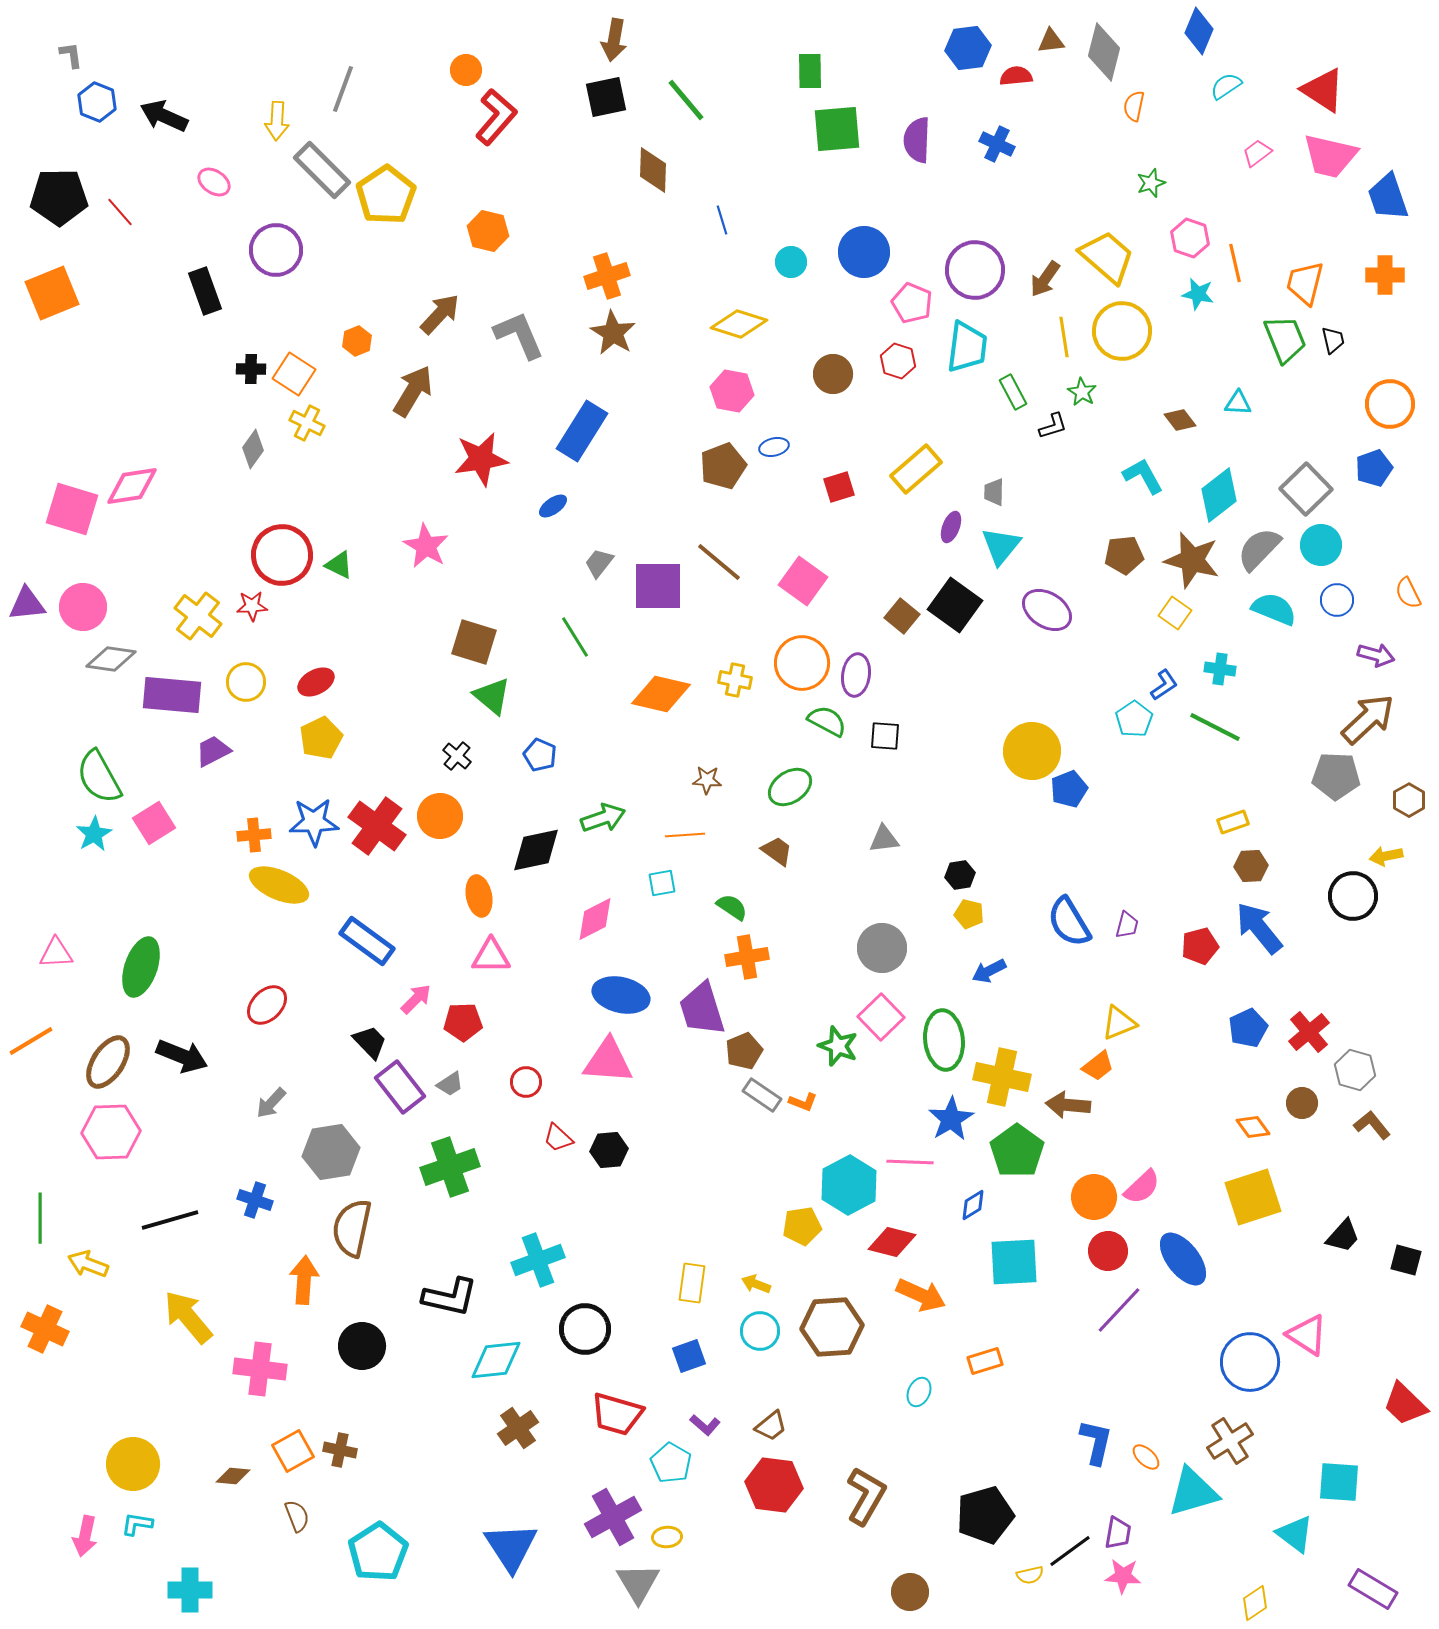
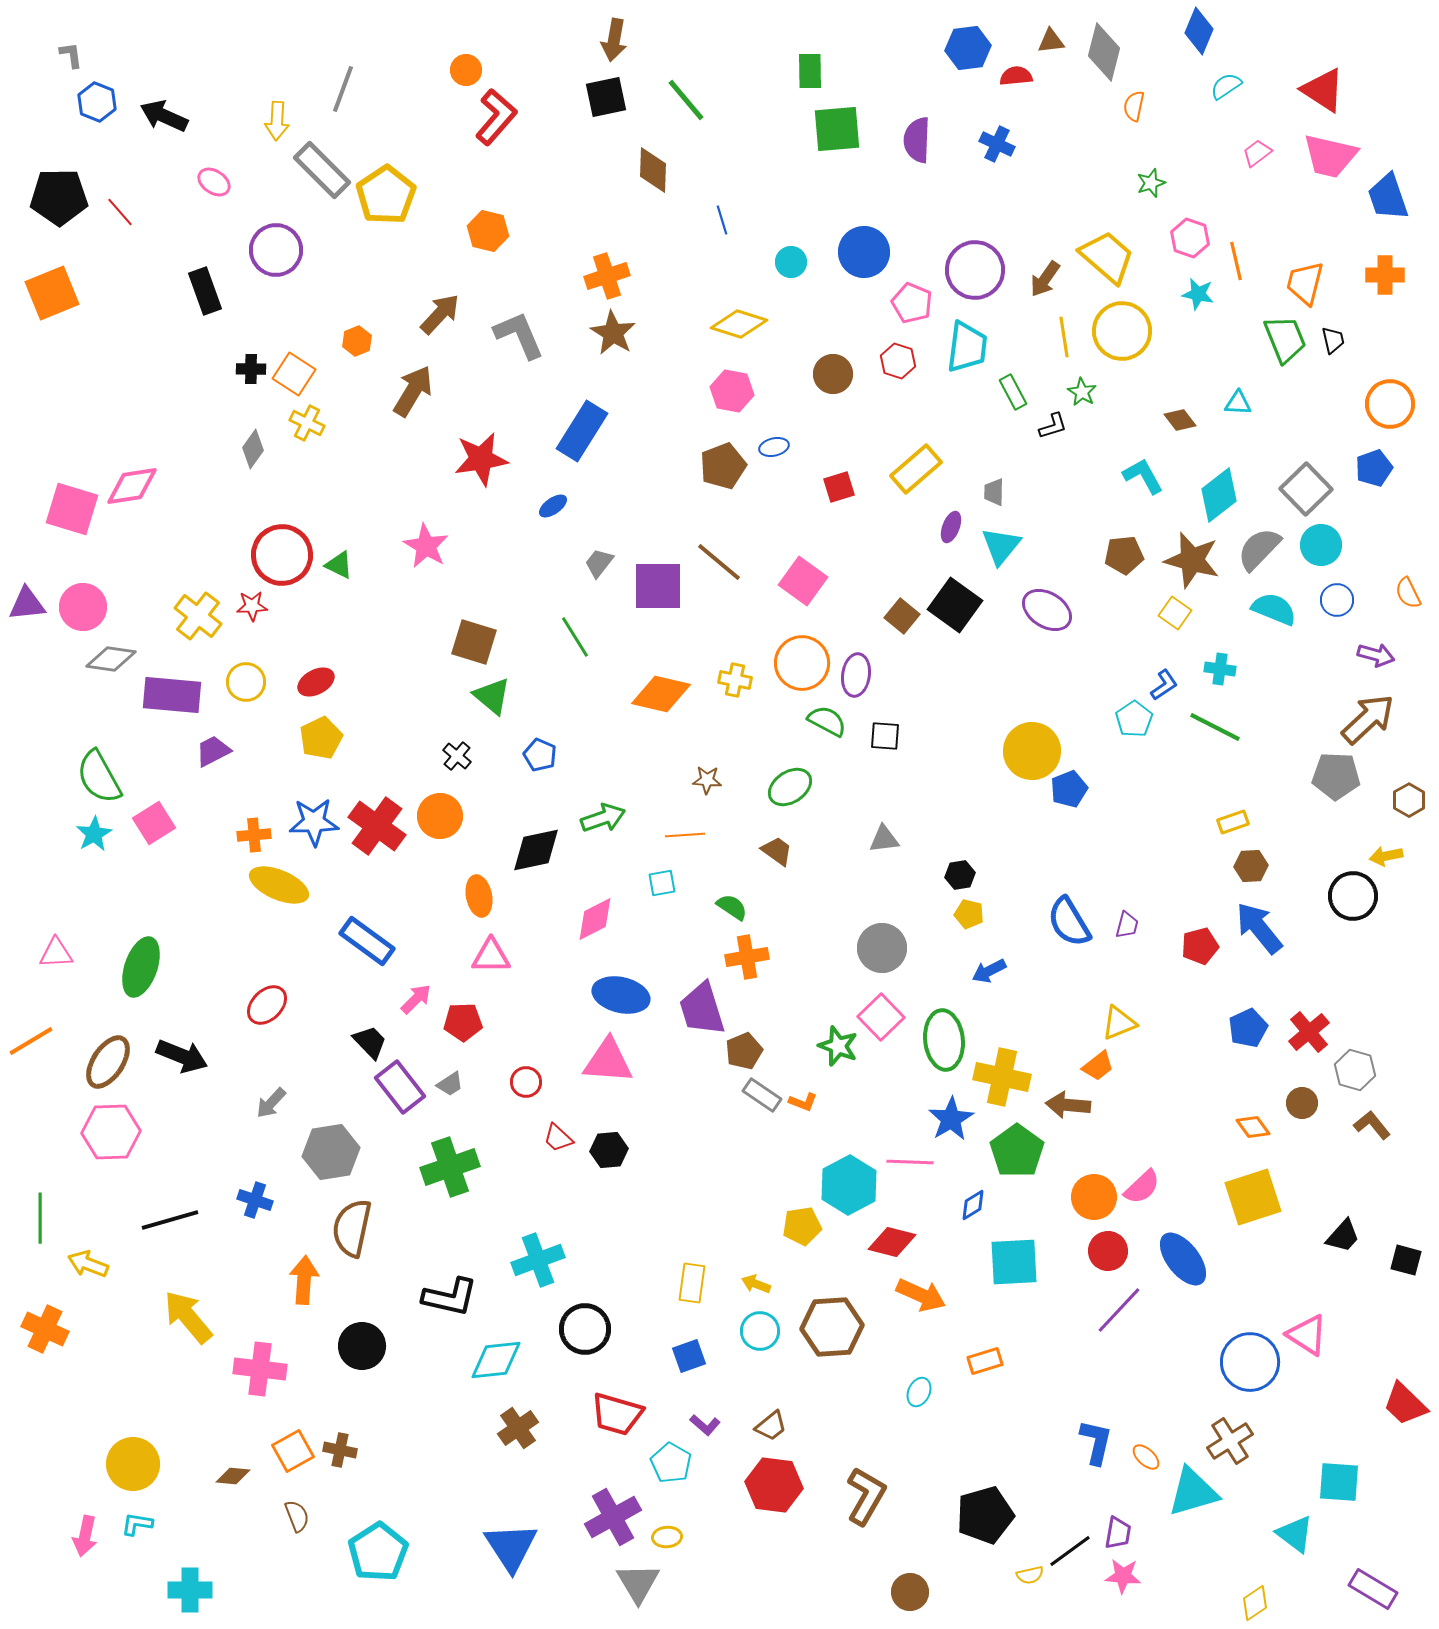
orange line at (1235, 263): moved 1 px right, 2 px up
